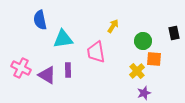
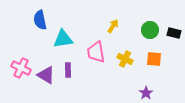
black rectangle: rotated 64 degrees counterclockwise
green circle: moved 7 px right, 11 px up
yellow cross: moved 12 px left, 12 px up; rotated 21 degrees counterclockwise
purple triangle: moved 1 px left
purple star: moved 2 px right; rotated 16 degrees counterclockwise
